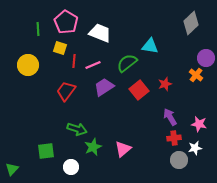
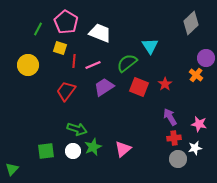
green line: rotated 32 degrees clockwise
cyan triangle: rotated 48 degrees clockwise
red star: rotated 16 degrees counterclockwise
red square: moved 3 px up; rotated 30 degrees counterclockwise
gray circle: moved 1 px left, 1 px up
white circle: moved 2 px right, 16 px up
